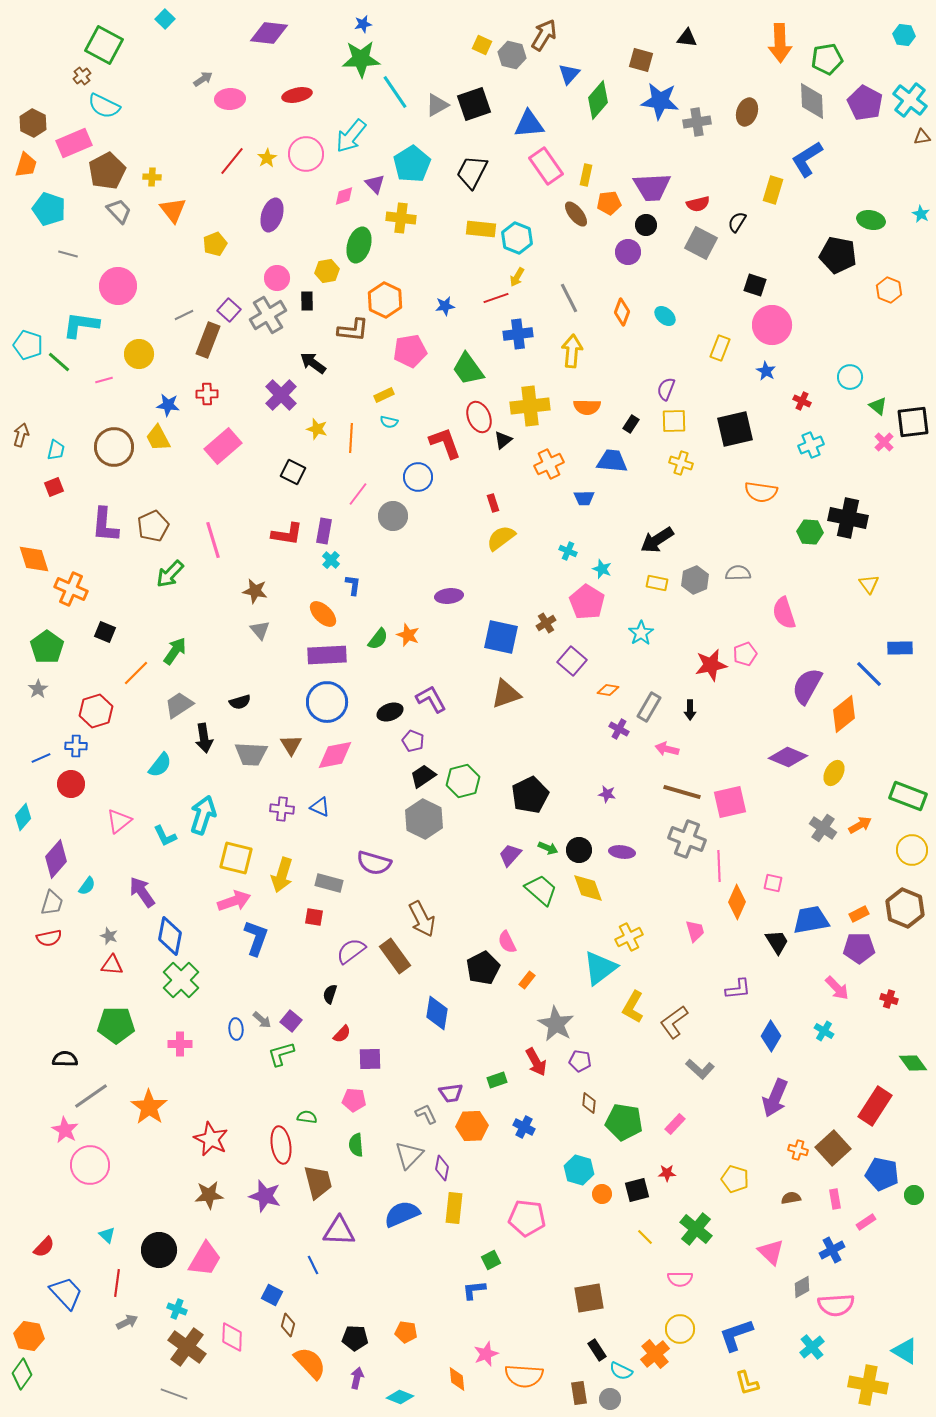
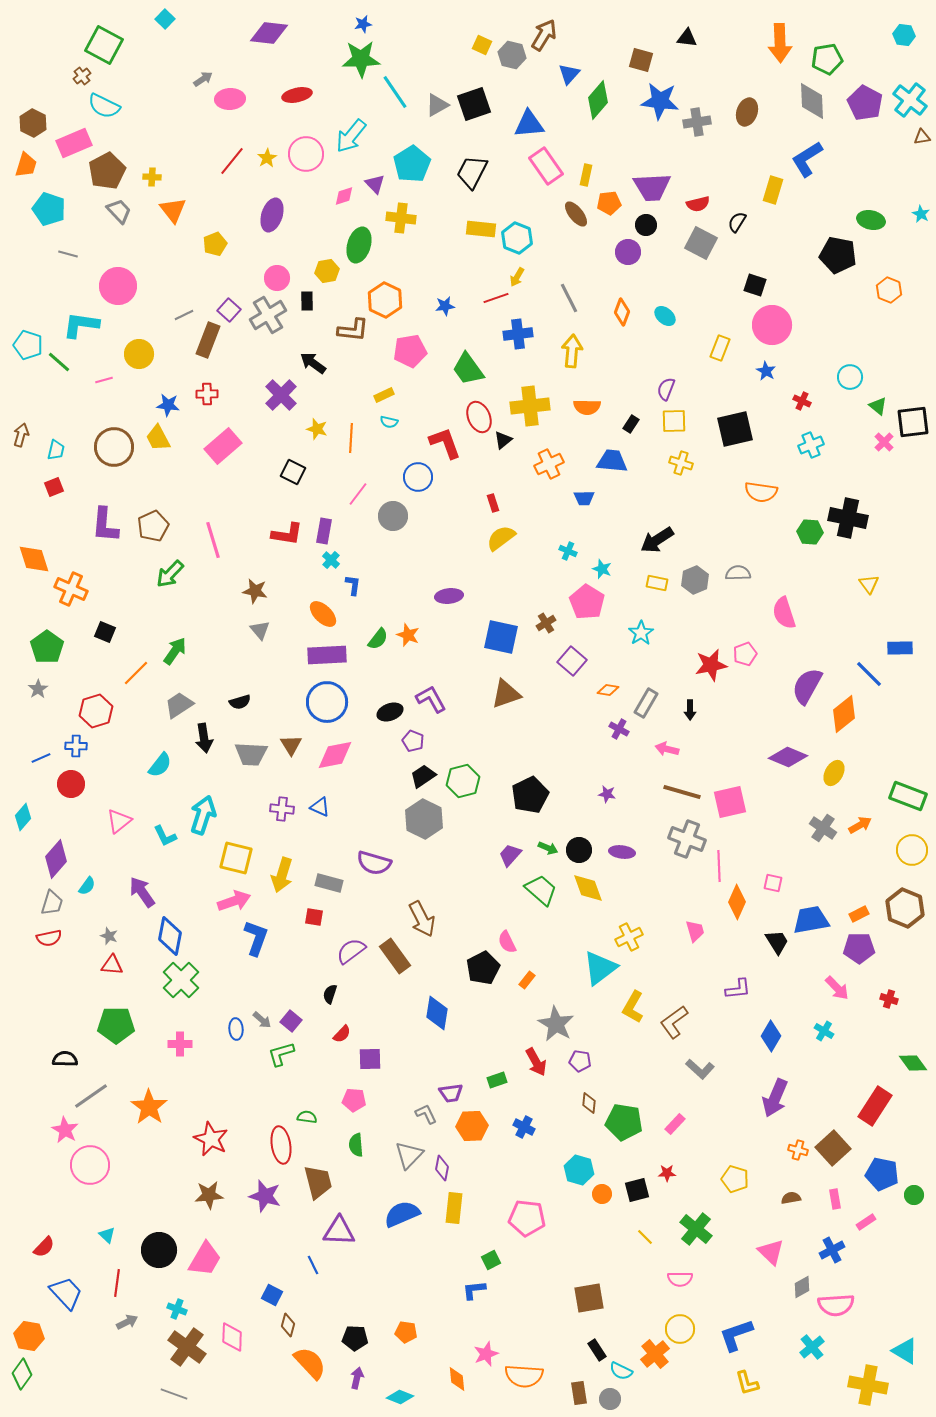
gray rectangle at (649, 707): moved 3 px left, 4 px up
